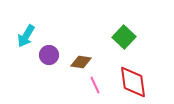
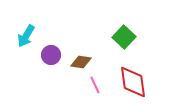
purple circle: moved 2 px right
